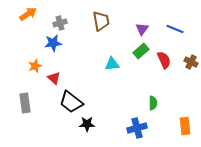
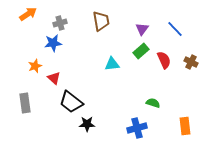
blue line: rotated 24 degrees clockwise
green semicircle: rotated 72 degrees counterclockwise
